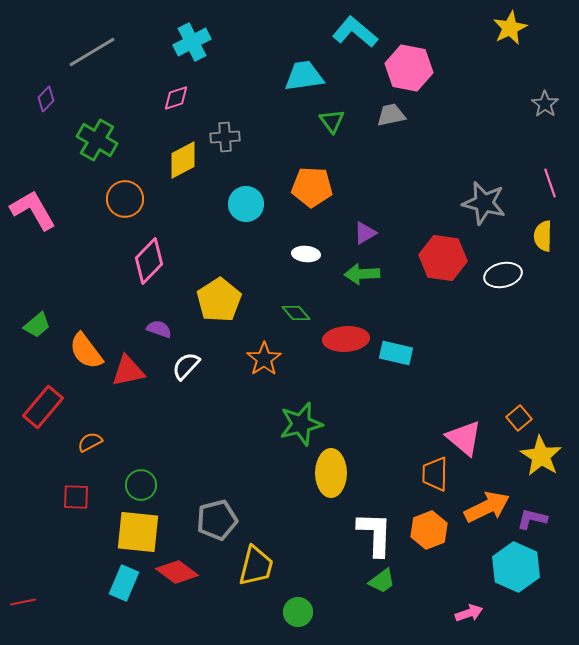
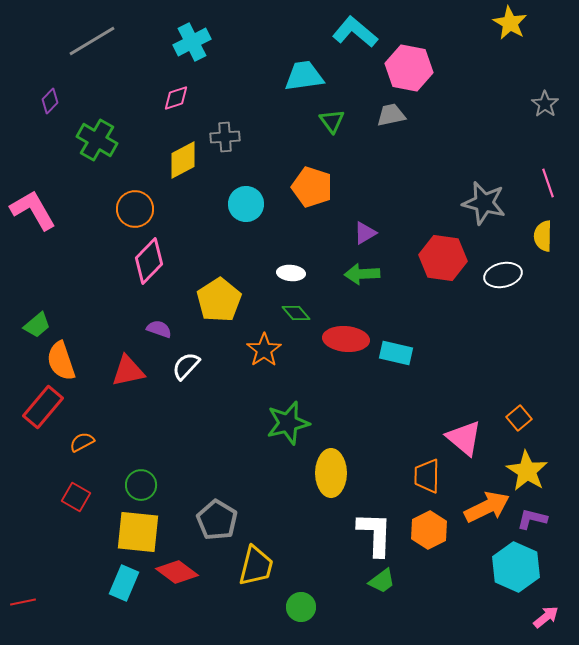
yellow star at (510, 28): moved 5 px up; rotated 16 degrees counterclockwise
gray line at (92, 52): moved 11 px up
purple diamond at (46, 99): moved 4 px right, 2 px down
pink line at (550, 183): moved 2 px left
orange pentagon at (312, 187): rotated 15 degrees clockwise
orange circle at (125, 199): moved 10 px right, 10 px down
white ellipse at (306, 254): moved 15 px left, 19 px down
red ellipse at (346, 339): rotated 9 degrees clockwise
orange semicircle at (86, 351): moved 25 px left, 10 px down; rotated 18 degrees clockwise
orange star at (264, 359): moved 9 px up
green star at (301, 424): moved 13 px left, 1 px up
orange semicircle at (90, 442): moved 8 px left
yellow star at (541, 456): moved 14 px left, 15 px down
orange trapezoid at (435, 474): moved 8 px left, 2 px down
red square at (76, 497): rotated 28 degrees clockwise
gray pentagon at (217, 520): rotated 27 degrees counterclockwise
orange hexagon at (429, 530): rotated 6 degrees counterclockwise
green circle at (298, 612): moved 3 px right, 5 px up
pink arrow at (469, 613): moved 77 px right, 4 px down; rotated 20 degrees counterclockwise
